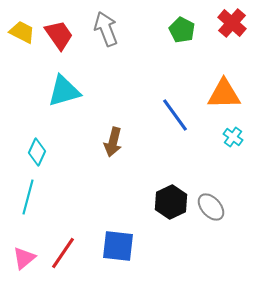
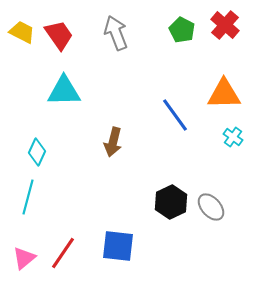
red cross: moved 7 px left, 2 px down
gray arrow: moved 10 px right, 4 px down
cyan triangle: rotated 15 degrees clockwise
